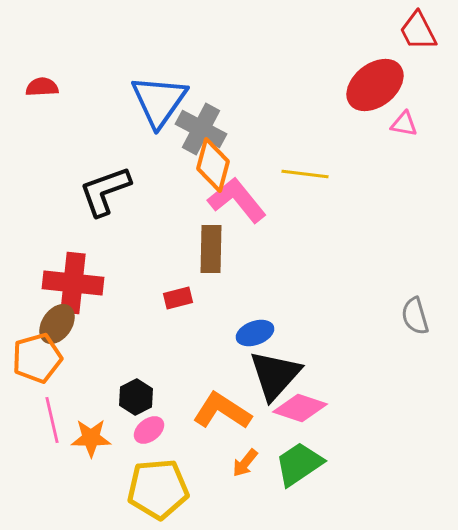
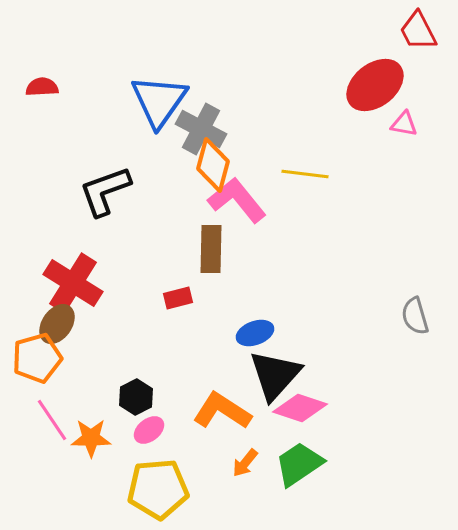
red cross: rotated 26 degrees clockwise
pink line: rotated 21 degrees counterclockwise
